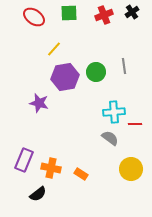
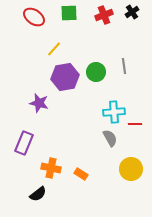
gray semicircle: rotated 24 degrees clockwise
purple rectangle: moved 17 px up
